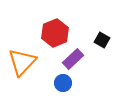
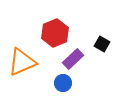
black square: moved 4 px down
orange triangle: rotated 24 degrees clockwise
